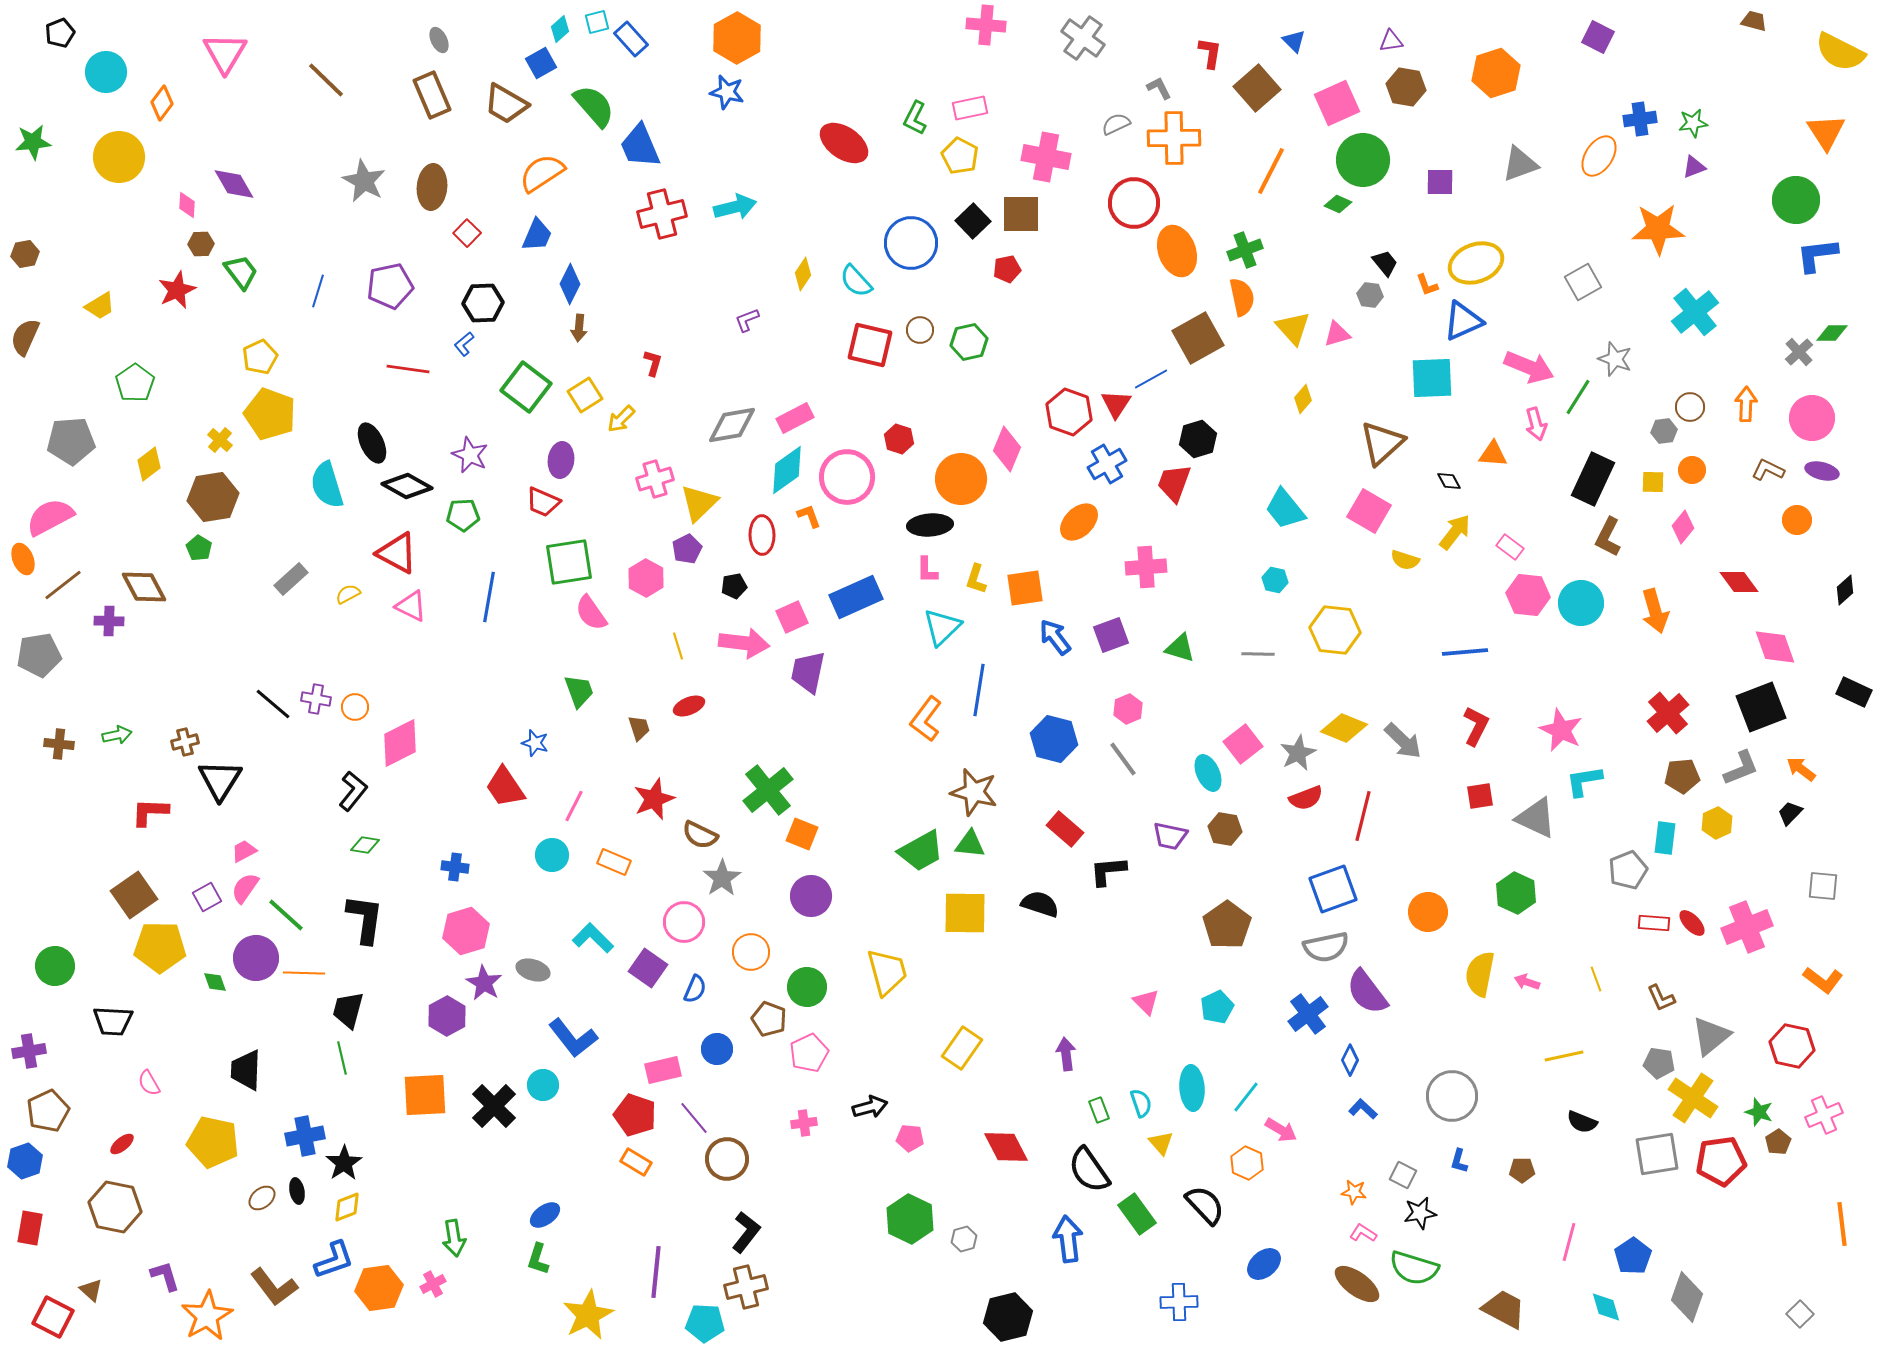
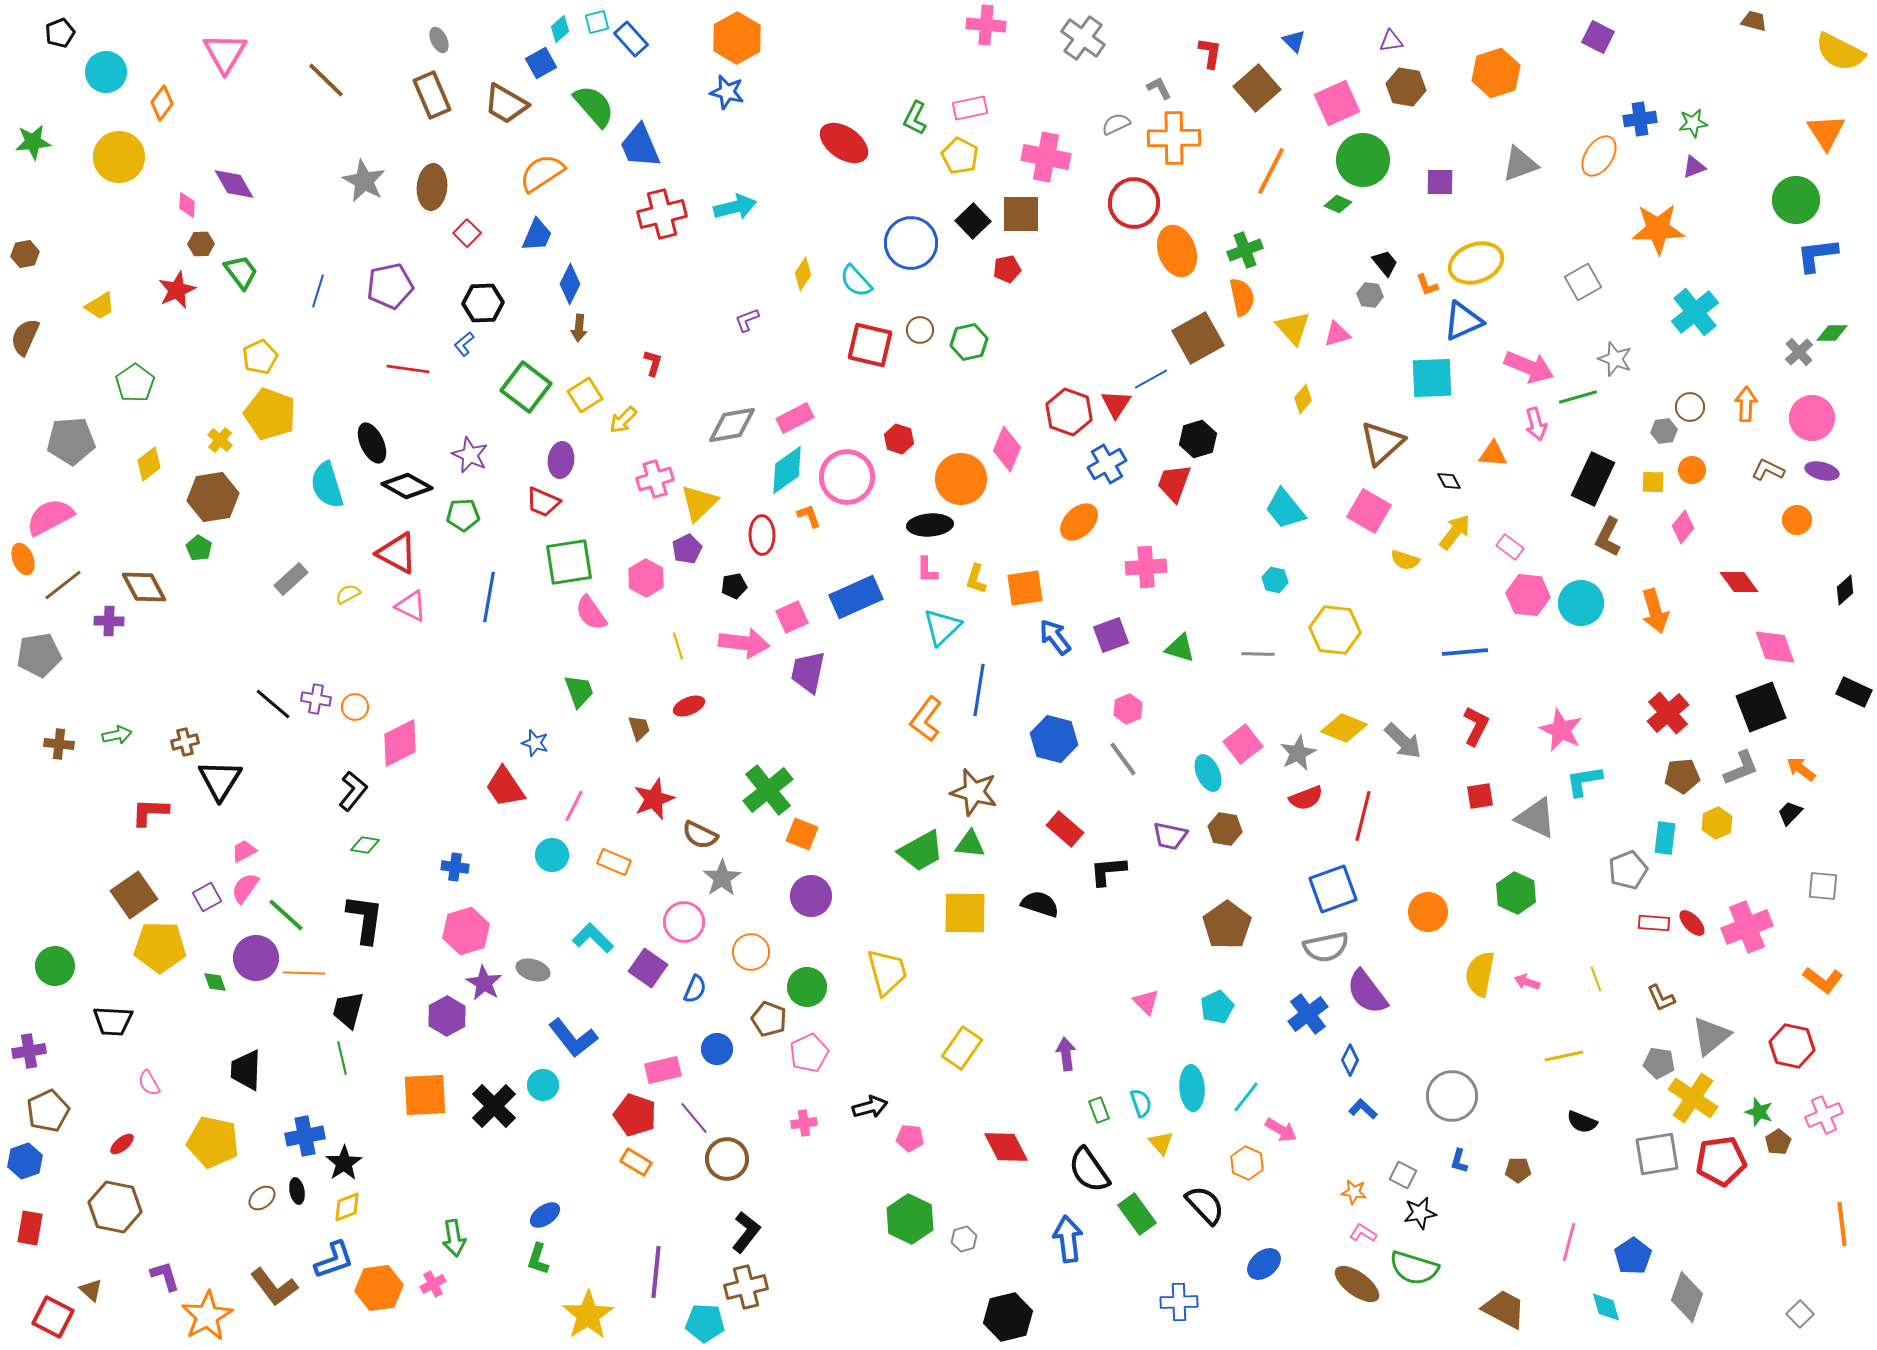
green line at (1578, 397): rotated 42 degrees clockwise
yellow arrow at (621, 419): moved 2 px right, 1 px down
brown pentagon at (1522, 1170): moved 4 px left
yellow star at (588, 1315): rotated 6 degrees counterclockwise
